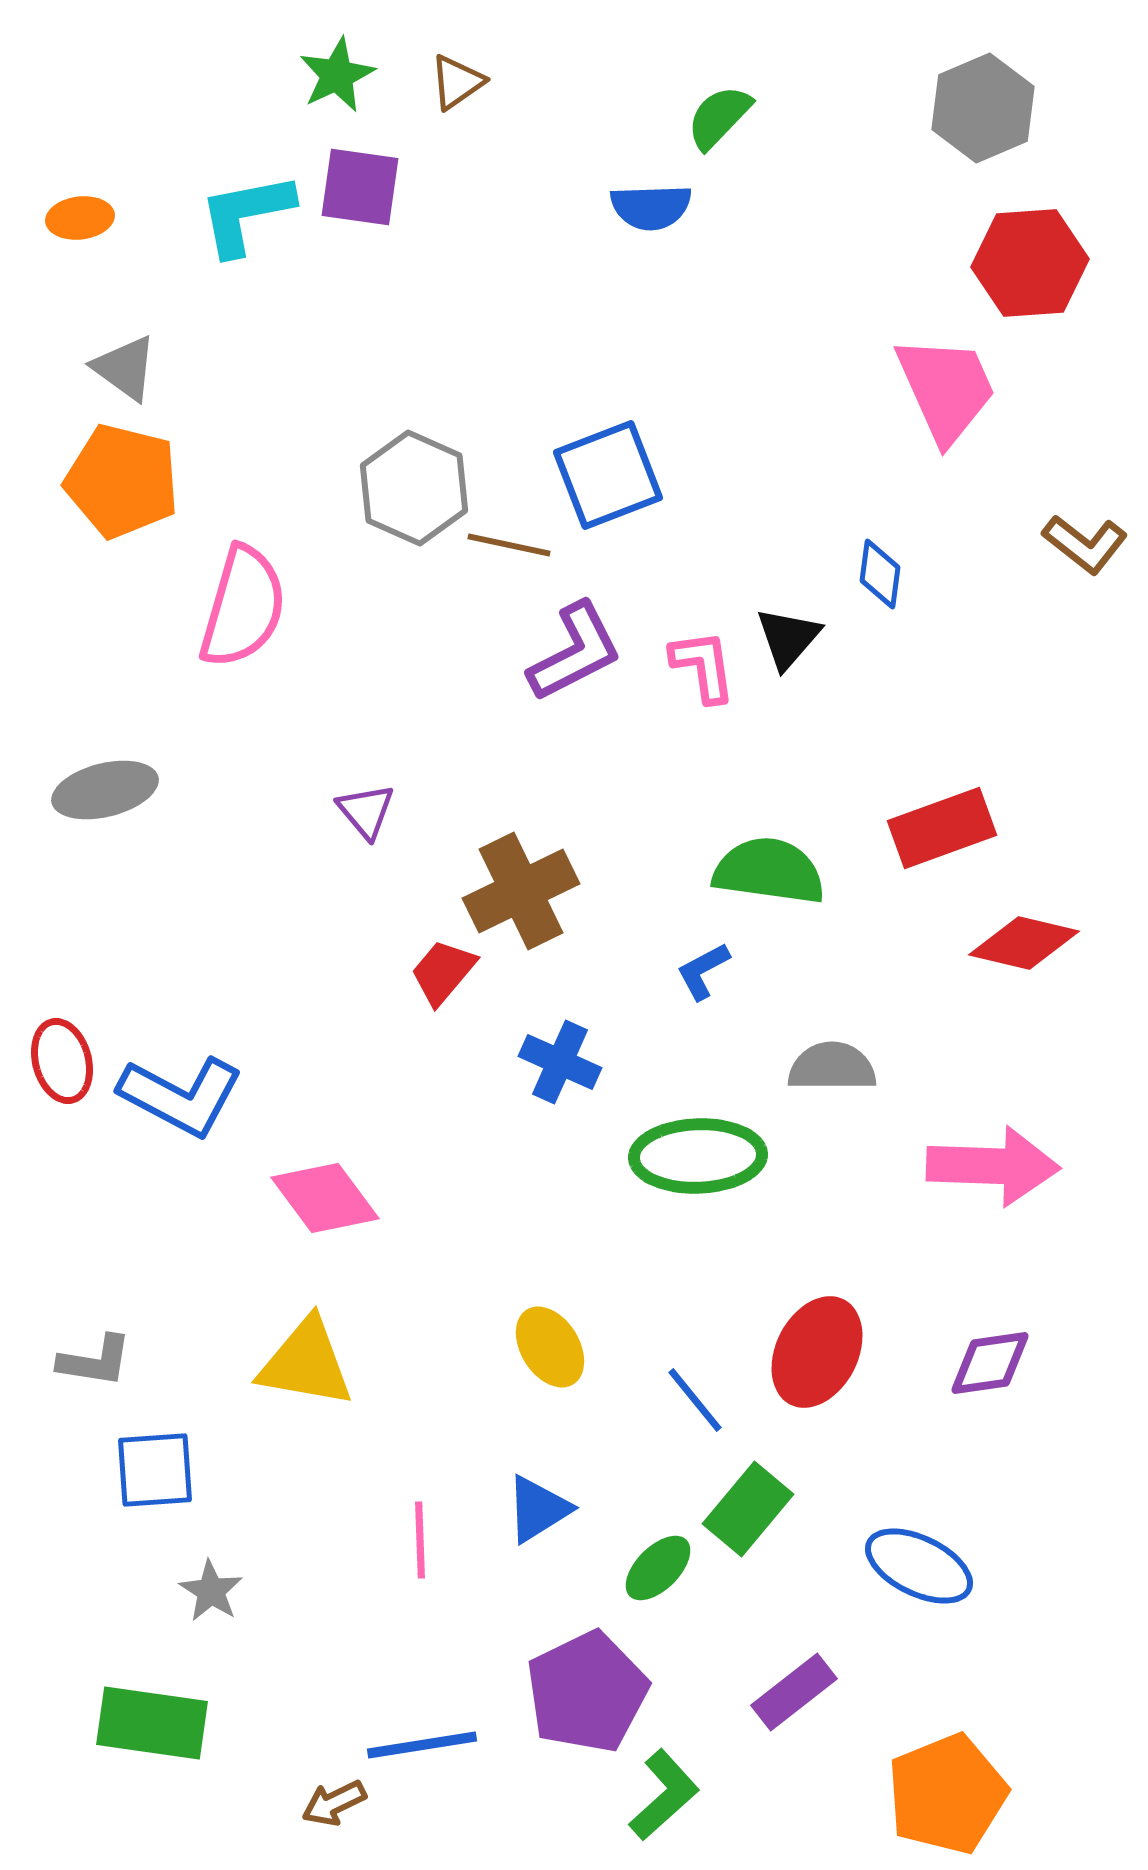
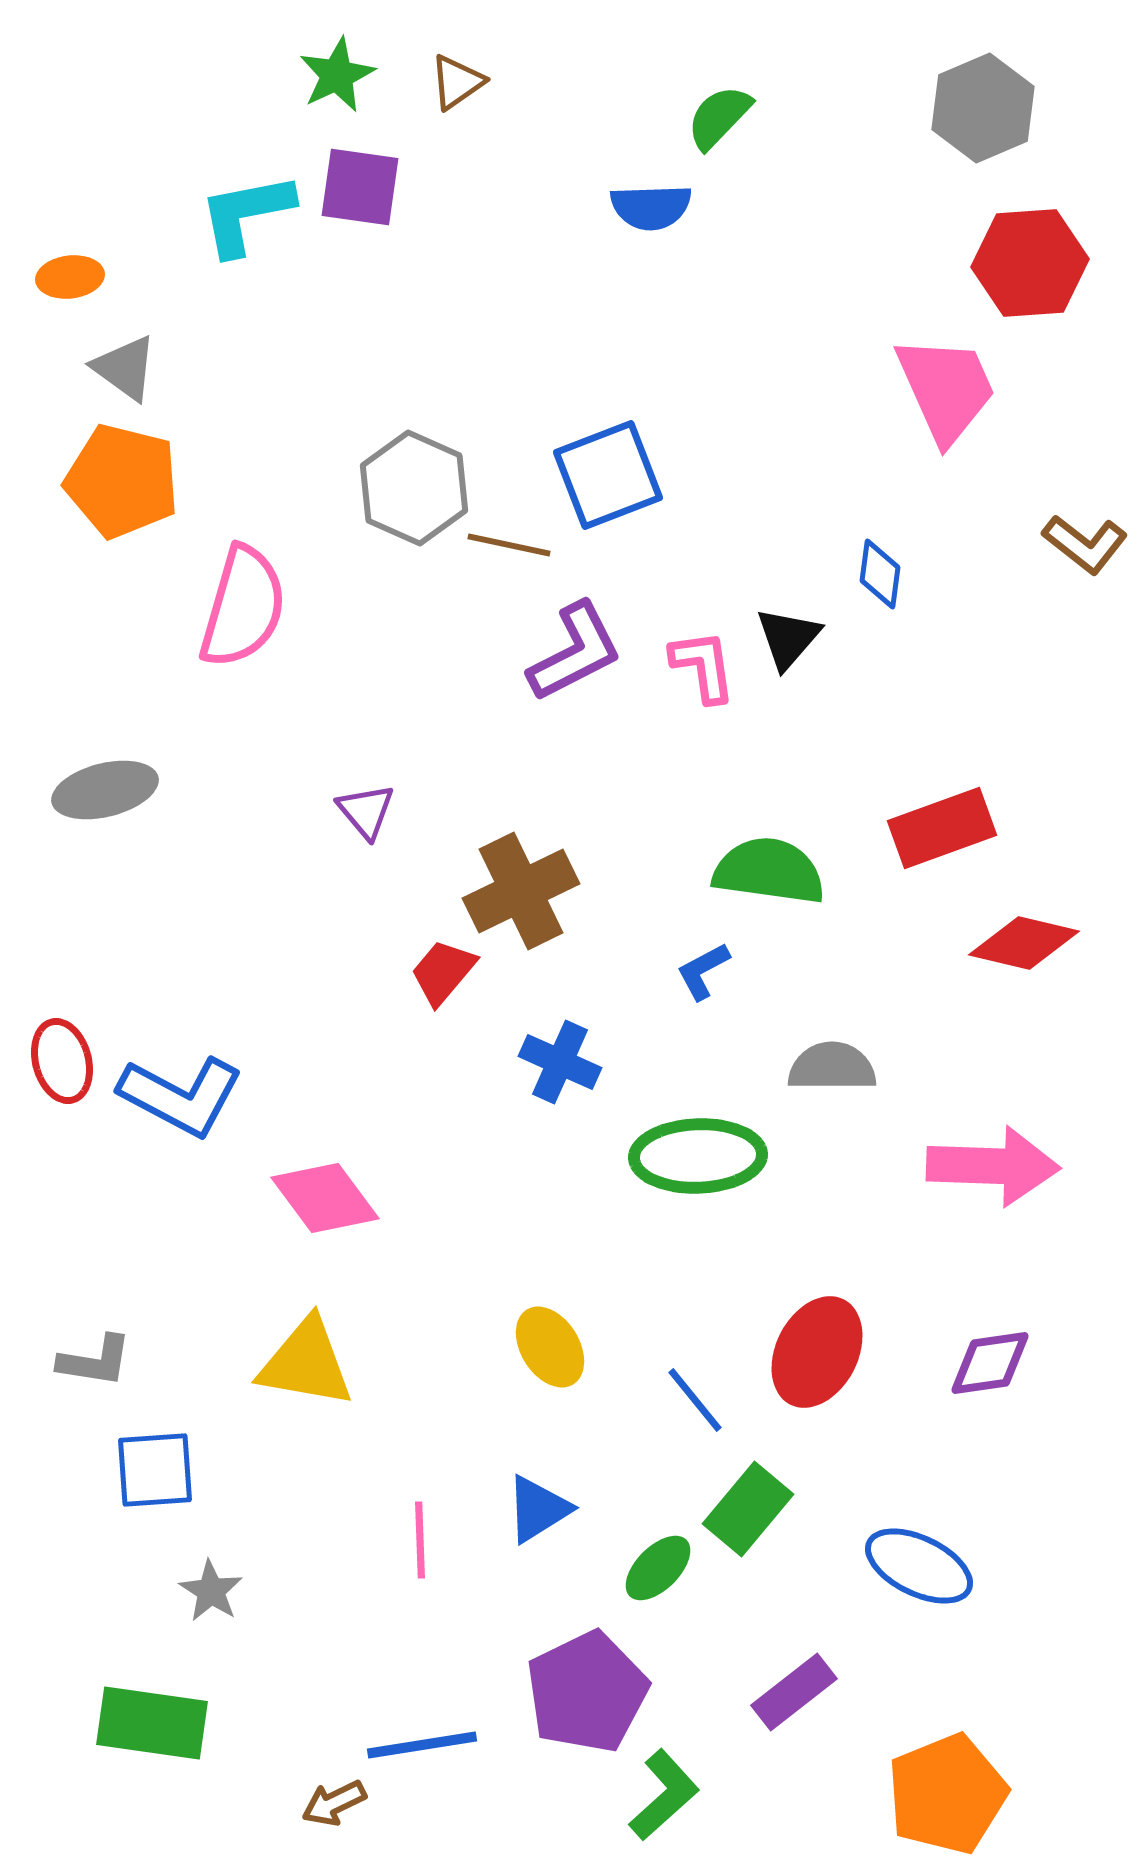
orange ellipse at (80, 218): moved 10 px left, 59 px down
